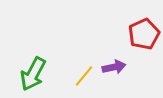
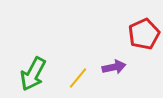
yellow line: moved 6 px left, 2 px down
